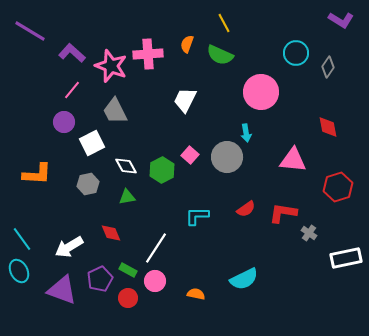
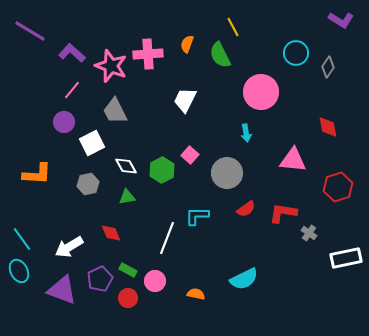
yellow line at (224, 23): moved 9 px right, 4 px down
green semicircle at (220, 55): rotated 40 degrees clockwise
gray circle at (227, 157): moved 16 px down
white line at (156, 248): moved 11 px right, 10 px up; rotated 12 degrees counterclockwise
